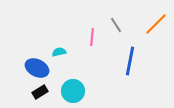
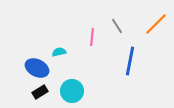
gray line: moved 1 px right, 1 px down
cyan circle: moved 1 px left
